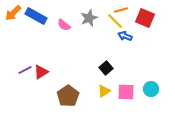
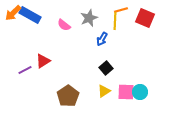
blue rectangle: moved 6 px left, 1 px up
yellow line: rotated 48 degrees clockwise
blue arrow: moved 23 px left, 3 px down; rotated 80 degrees counterclockwise
red triangle: moved 2 px right, 11 px up
cyan circle: moved 11 px left, 3 px down
